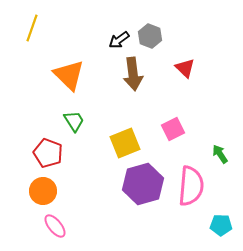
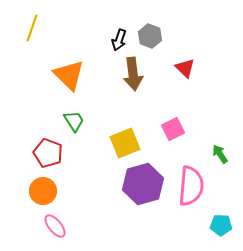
black arrow: rotated 35 degrees counterclockwise
